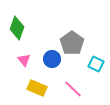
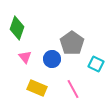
pink triangle: moved 1 px right, 3 px up
pink line: rotated 18 degrees clockwise
